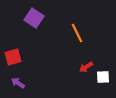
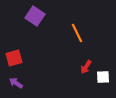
purple square: moved 1 px right, 2 px up
red square: moved 1 px right, 1 px down
red arrow: rotated 24 degrees counterclockwise
purple arrow: moved 2 px left
